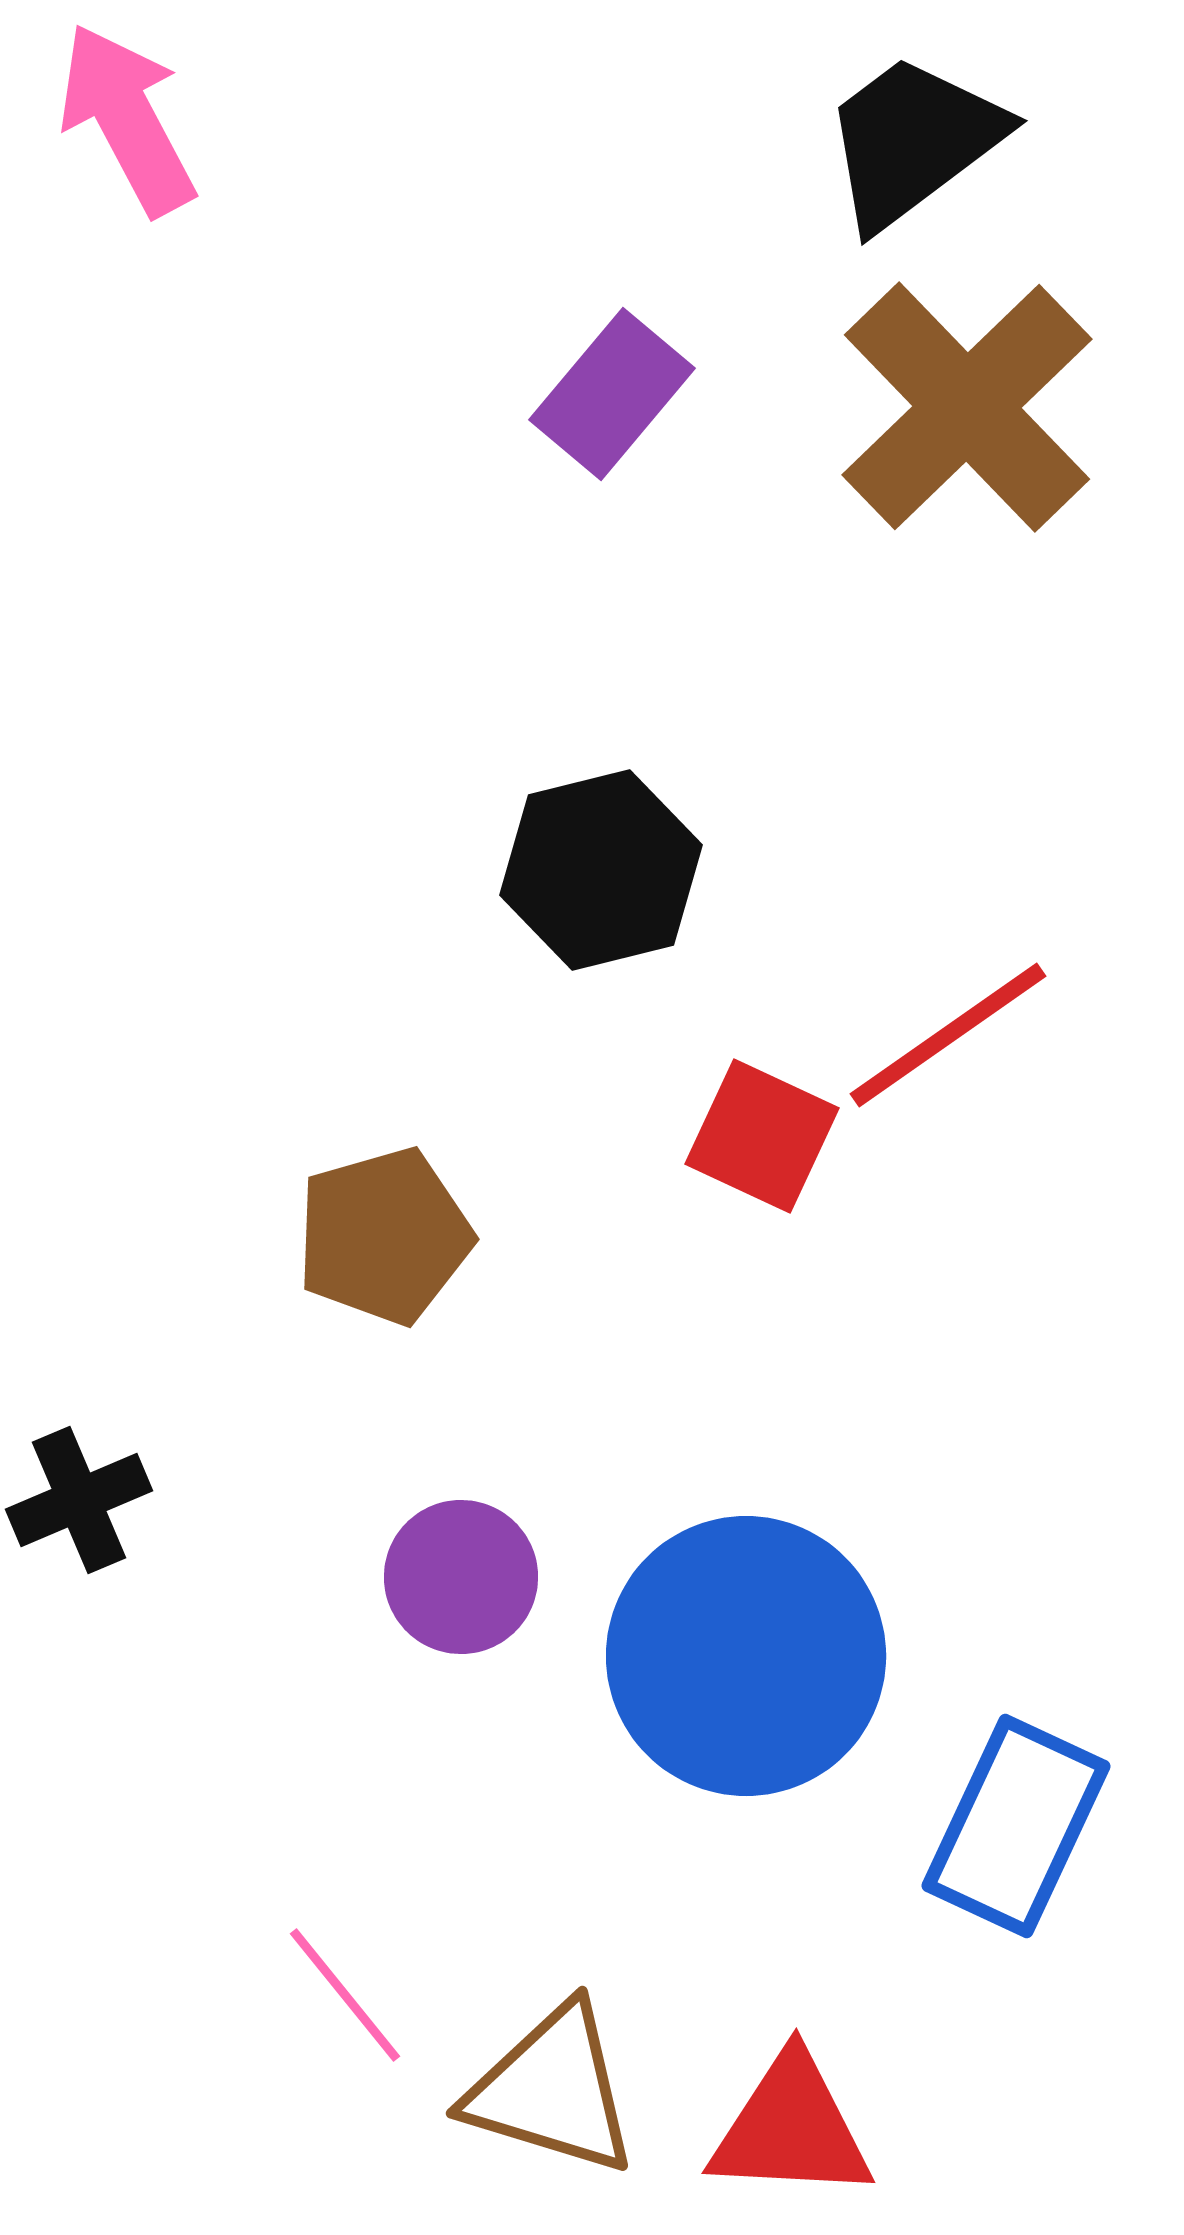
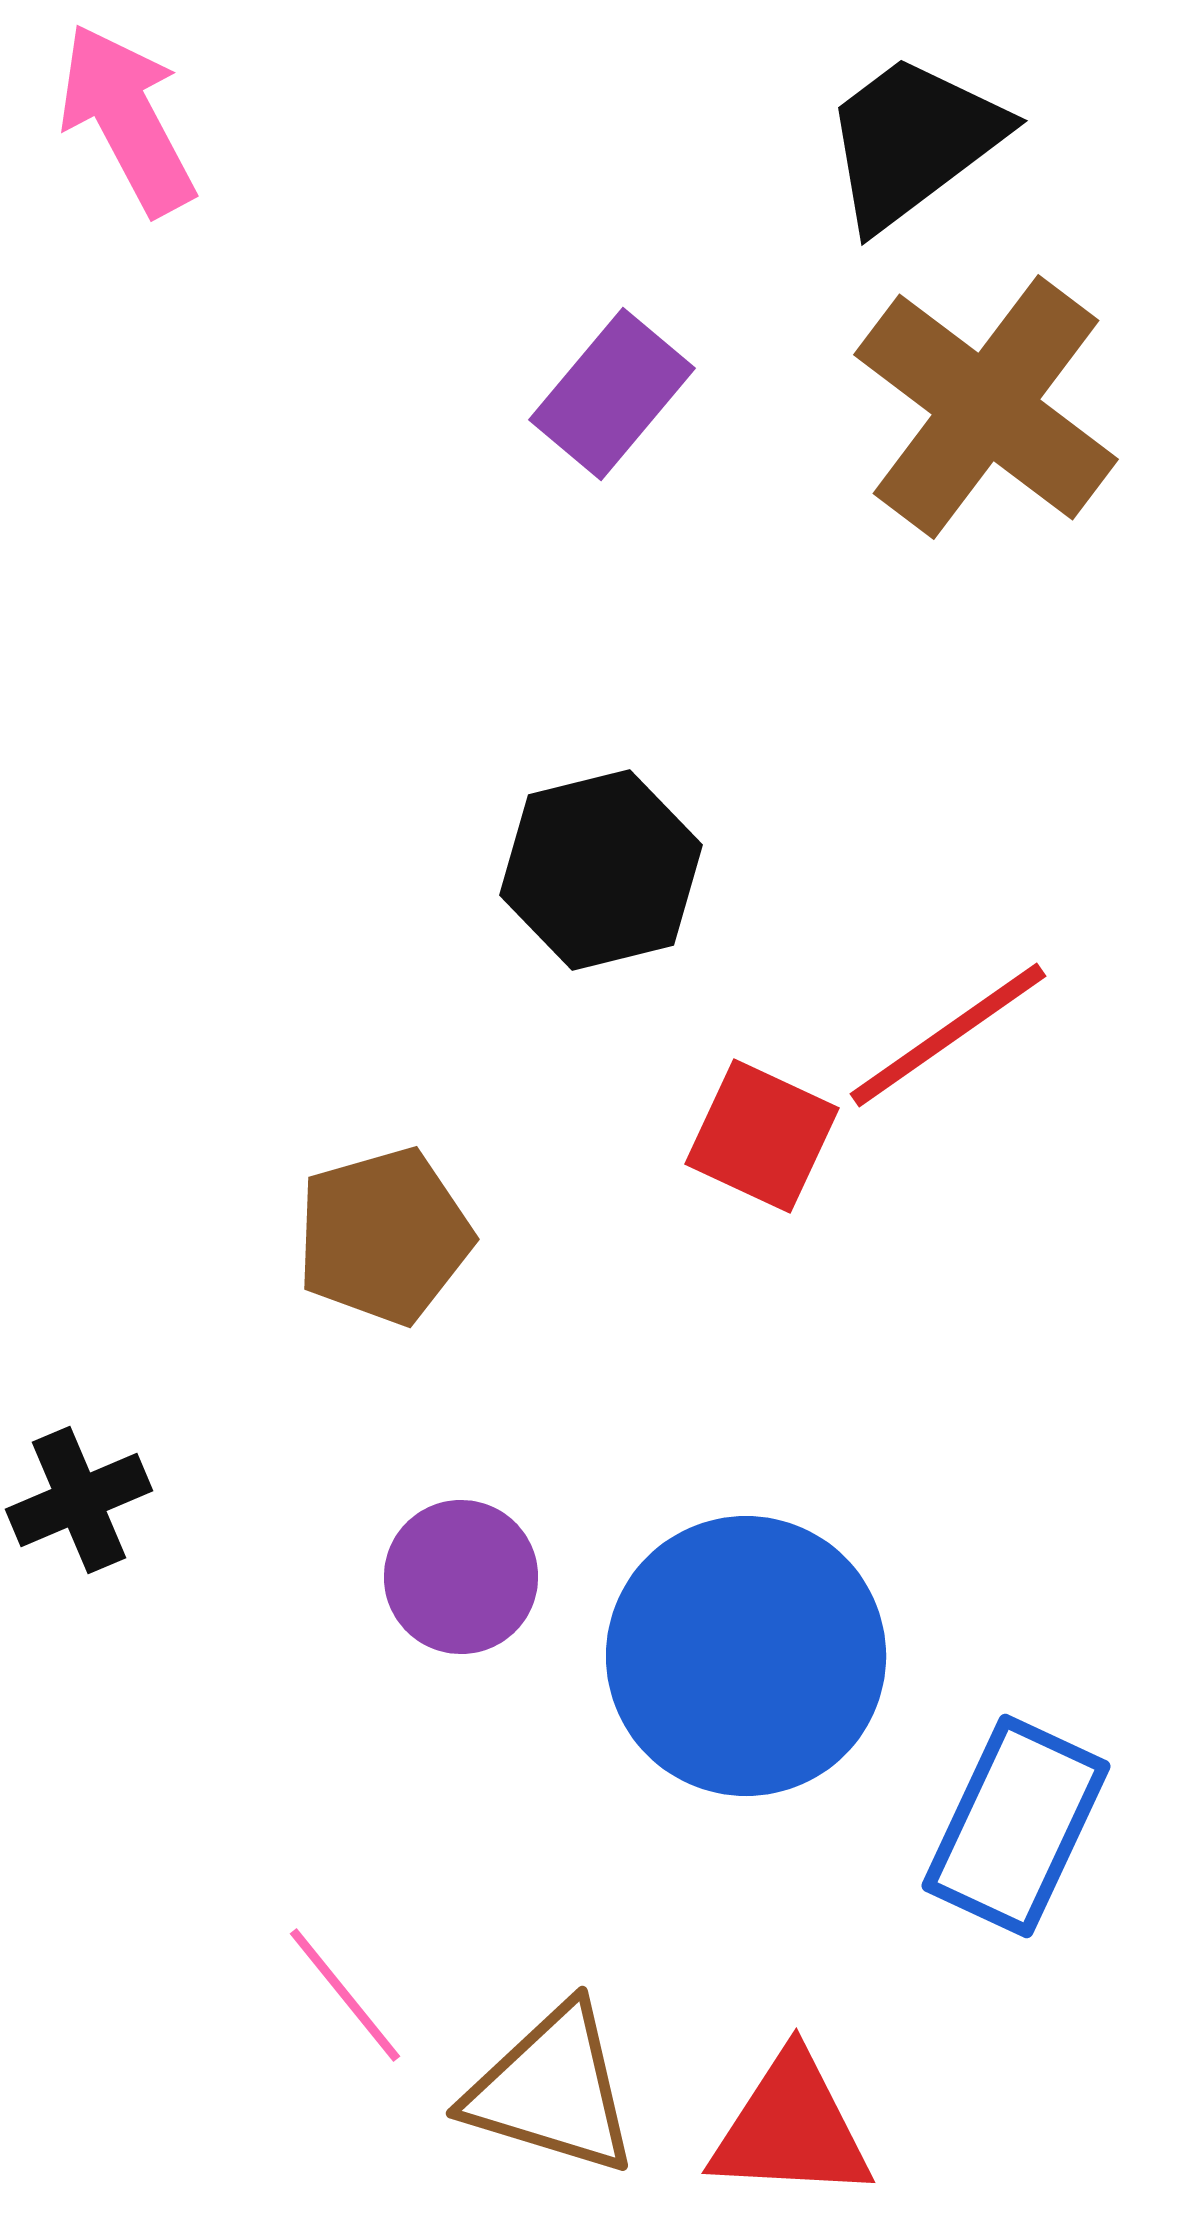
brown cross: moved 19 px right; rotated 9 degrees counterclockwise
